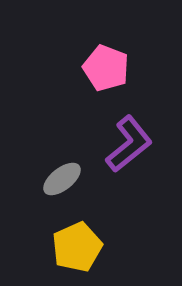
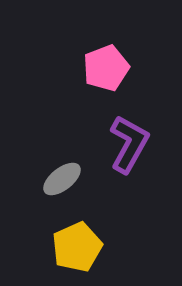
pink pentagon: rotated 30 degrees clockwise
purple L-shape: rotated 22 degrees counterclockwise
